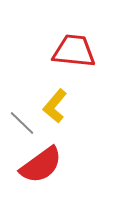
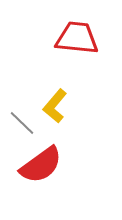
red trapezoid: moved 3 px right, 13 px up
